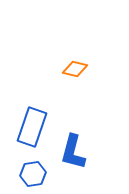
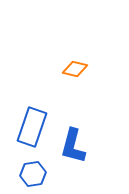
blue L-shape: moved 6 px up
